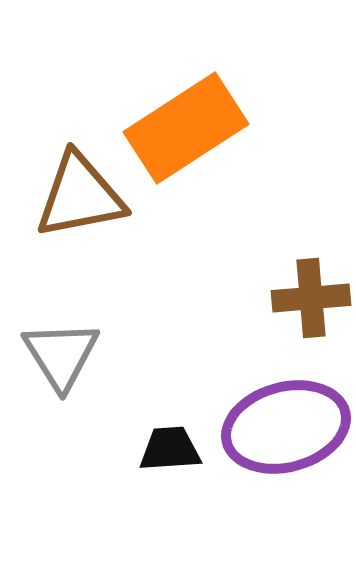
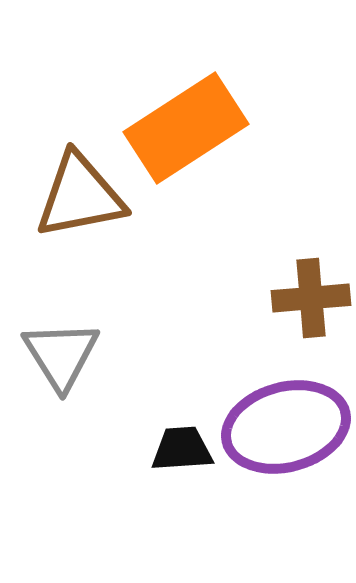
black trapezoid: moved 12 px right
